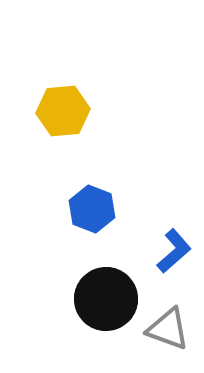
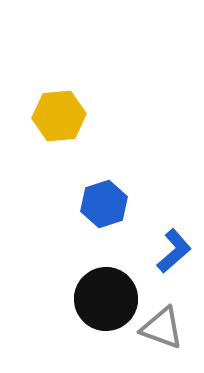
yellow hexagon: moved 4 px left, 5 px down
blue hexagon: moved 12 px right, 5 px up; rotated 21 degrees clockwise
gray triangle: moved 6 px left, 1 px up
